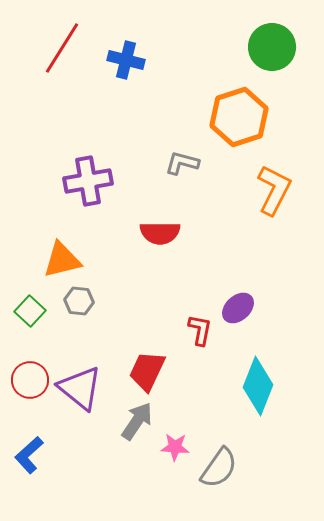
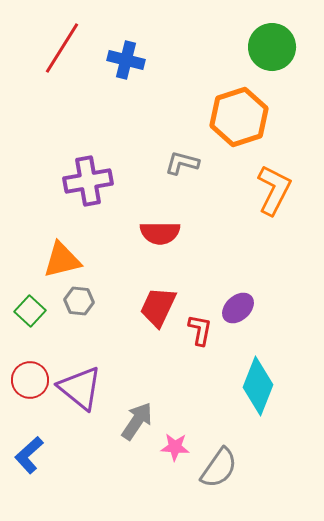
red trapezoid: moved 11 px right, 64 px up
